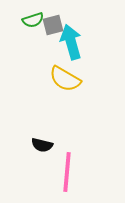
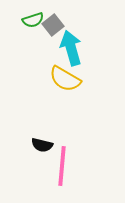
gray square: rotated 25 degrees counterclockwise
cyan arrow: moved 6 px down
pink line: moved 5 px left, 6 px up
